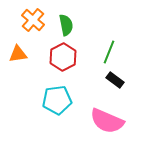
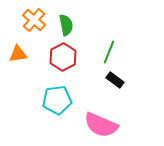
orange cross: moved 1 px right
pink semicircle: moved 6 px left, 4 px down
